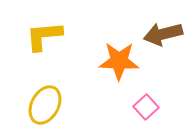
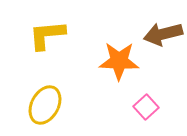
yellow L-shape: moved 3 px right, 1 px up
